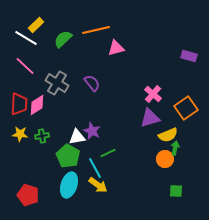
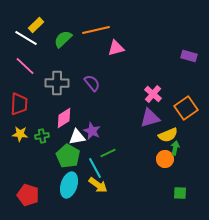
gray cross: rotated 30 degrees counterclockwise
pink diamond: moved 27 px right, 13 px down
green square: moved 4 px right, 2 px down
